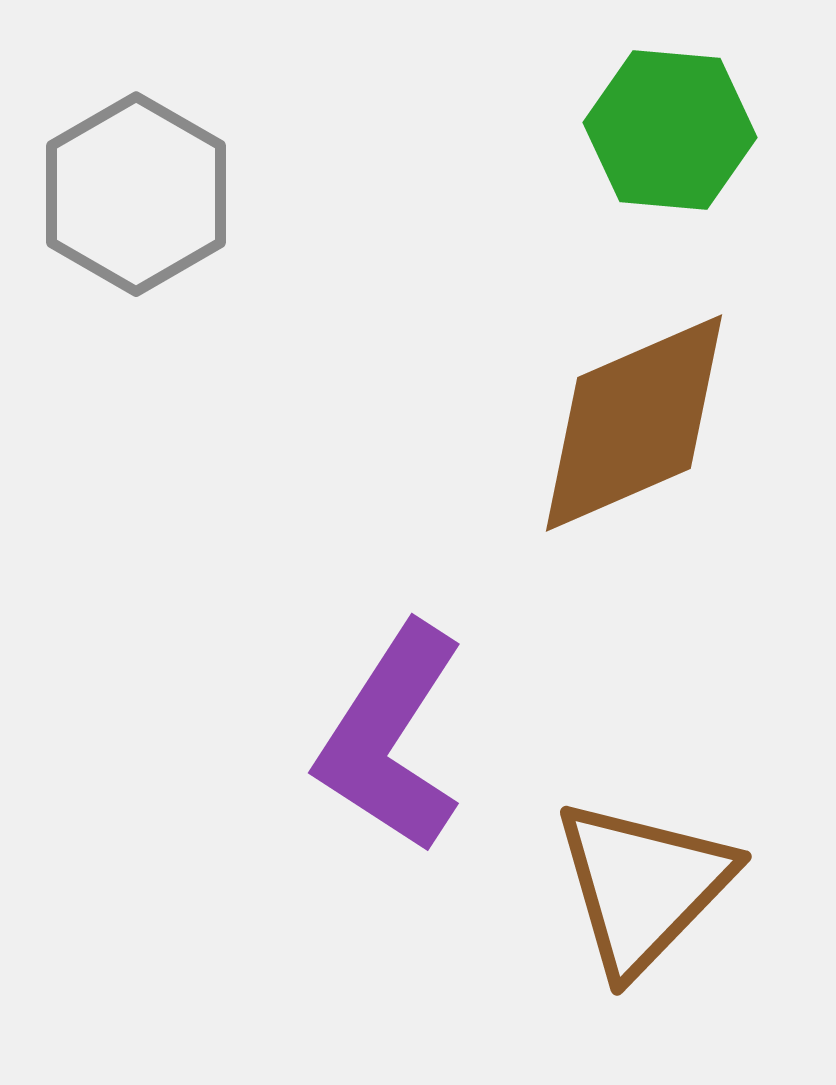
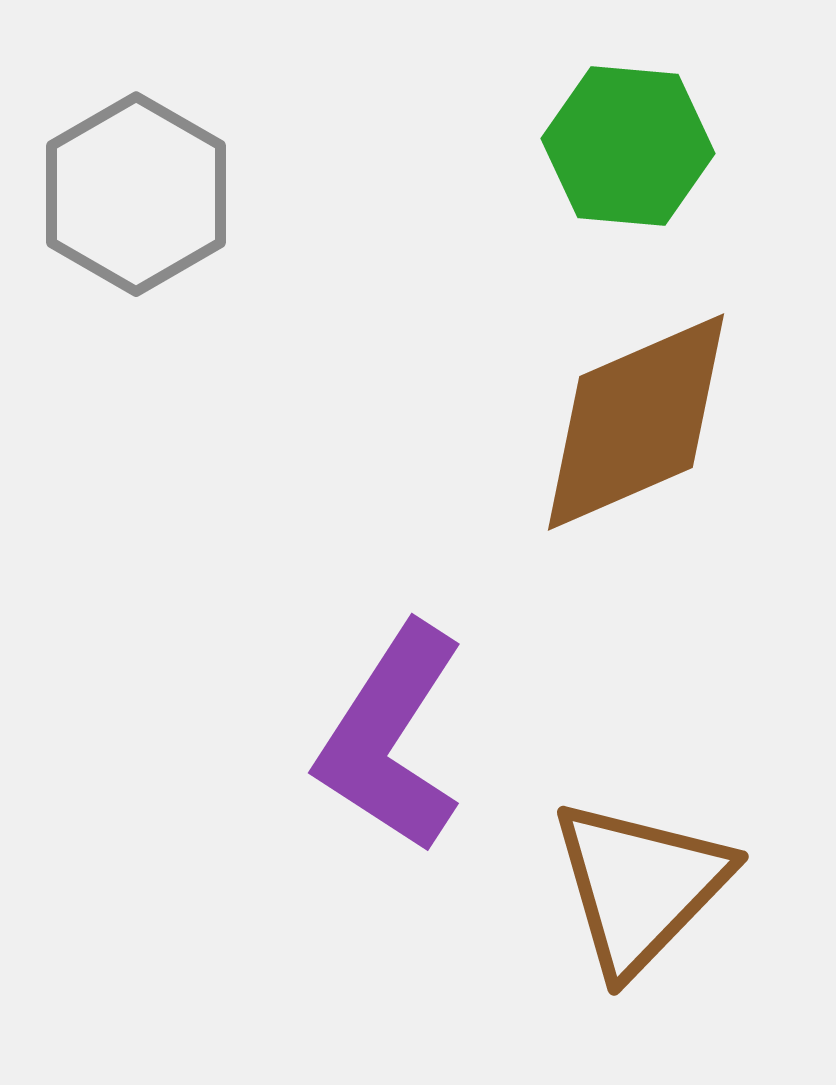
green hexagon: moved 42 px left, 16 px down
brown diamond: moved 2 px right, 1 px up
brown triangle: moved 3 px left
